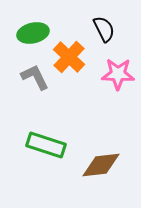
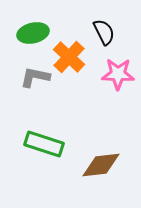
black semicircle: moved 3 px down
gray L-shape: rotated 52 degrees counterclockwise
green rectangle: moved 2 px left, 1 px up
